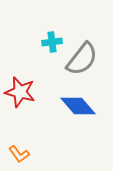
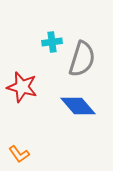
gray semicircle: rotated 21 degrees counterclockwise
red star: moved 2 px right, 5 px up
